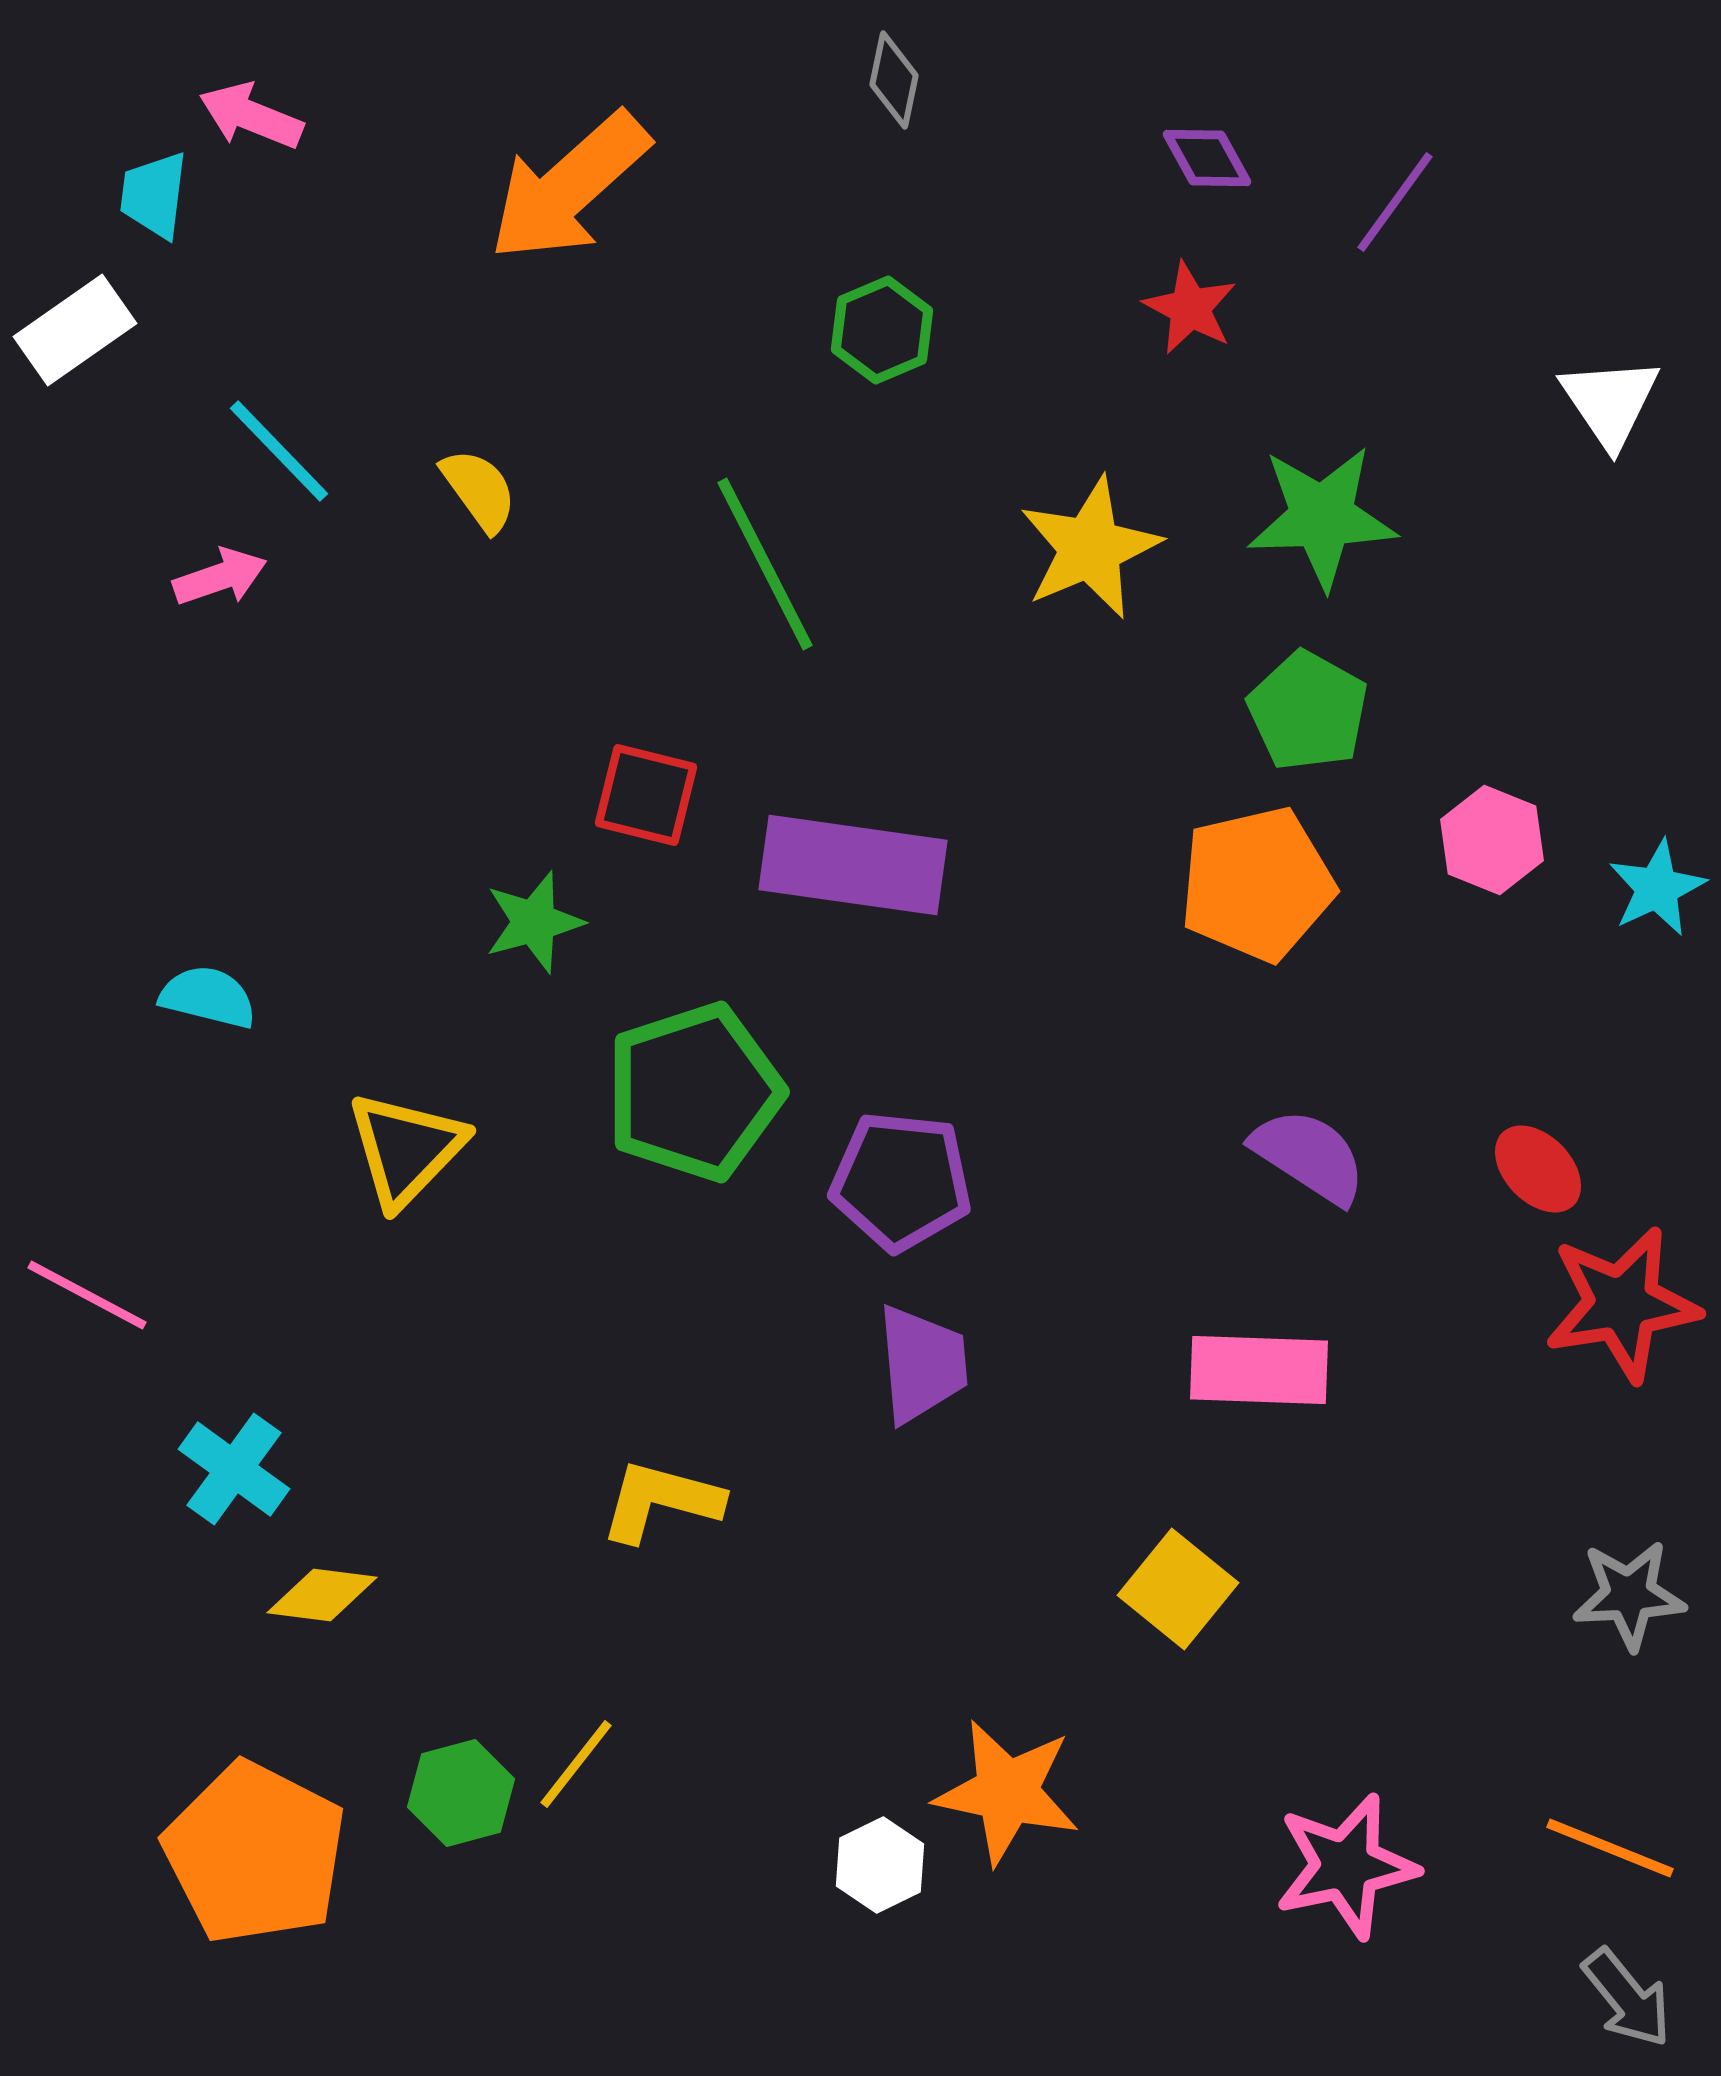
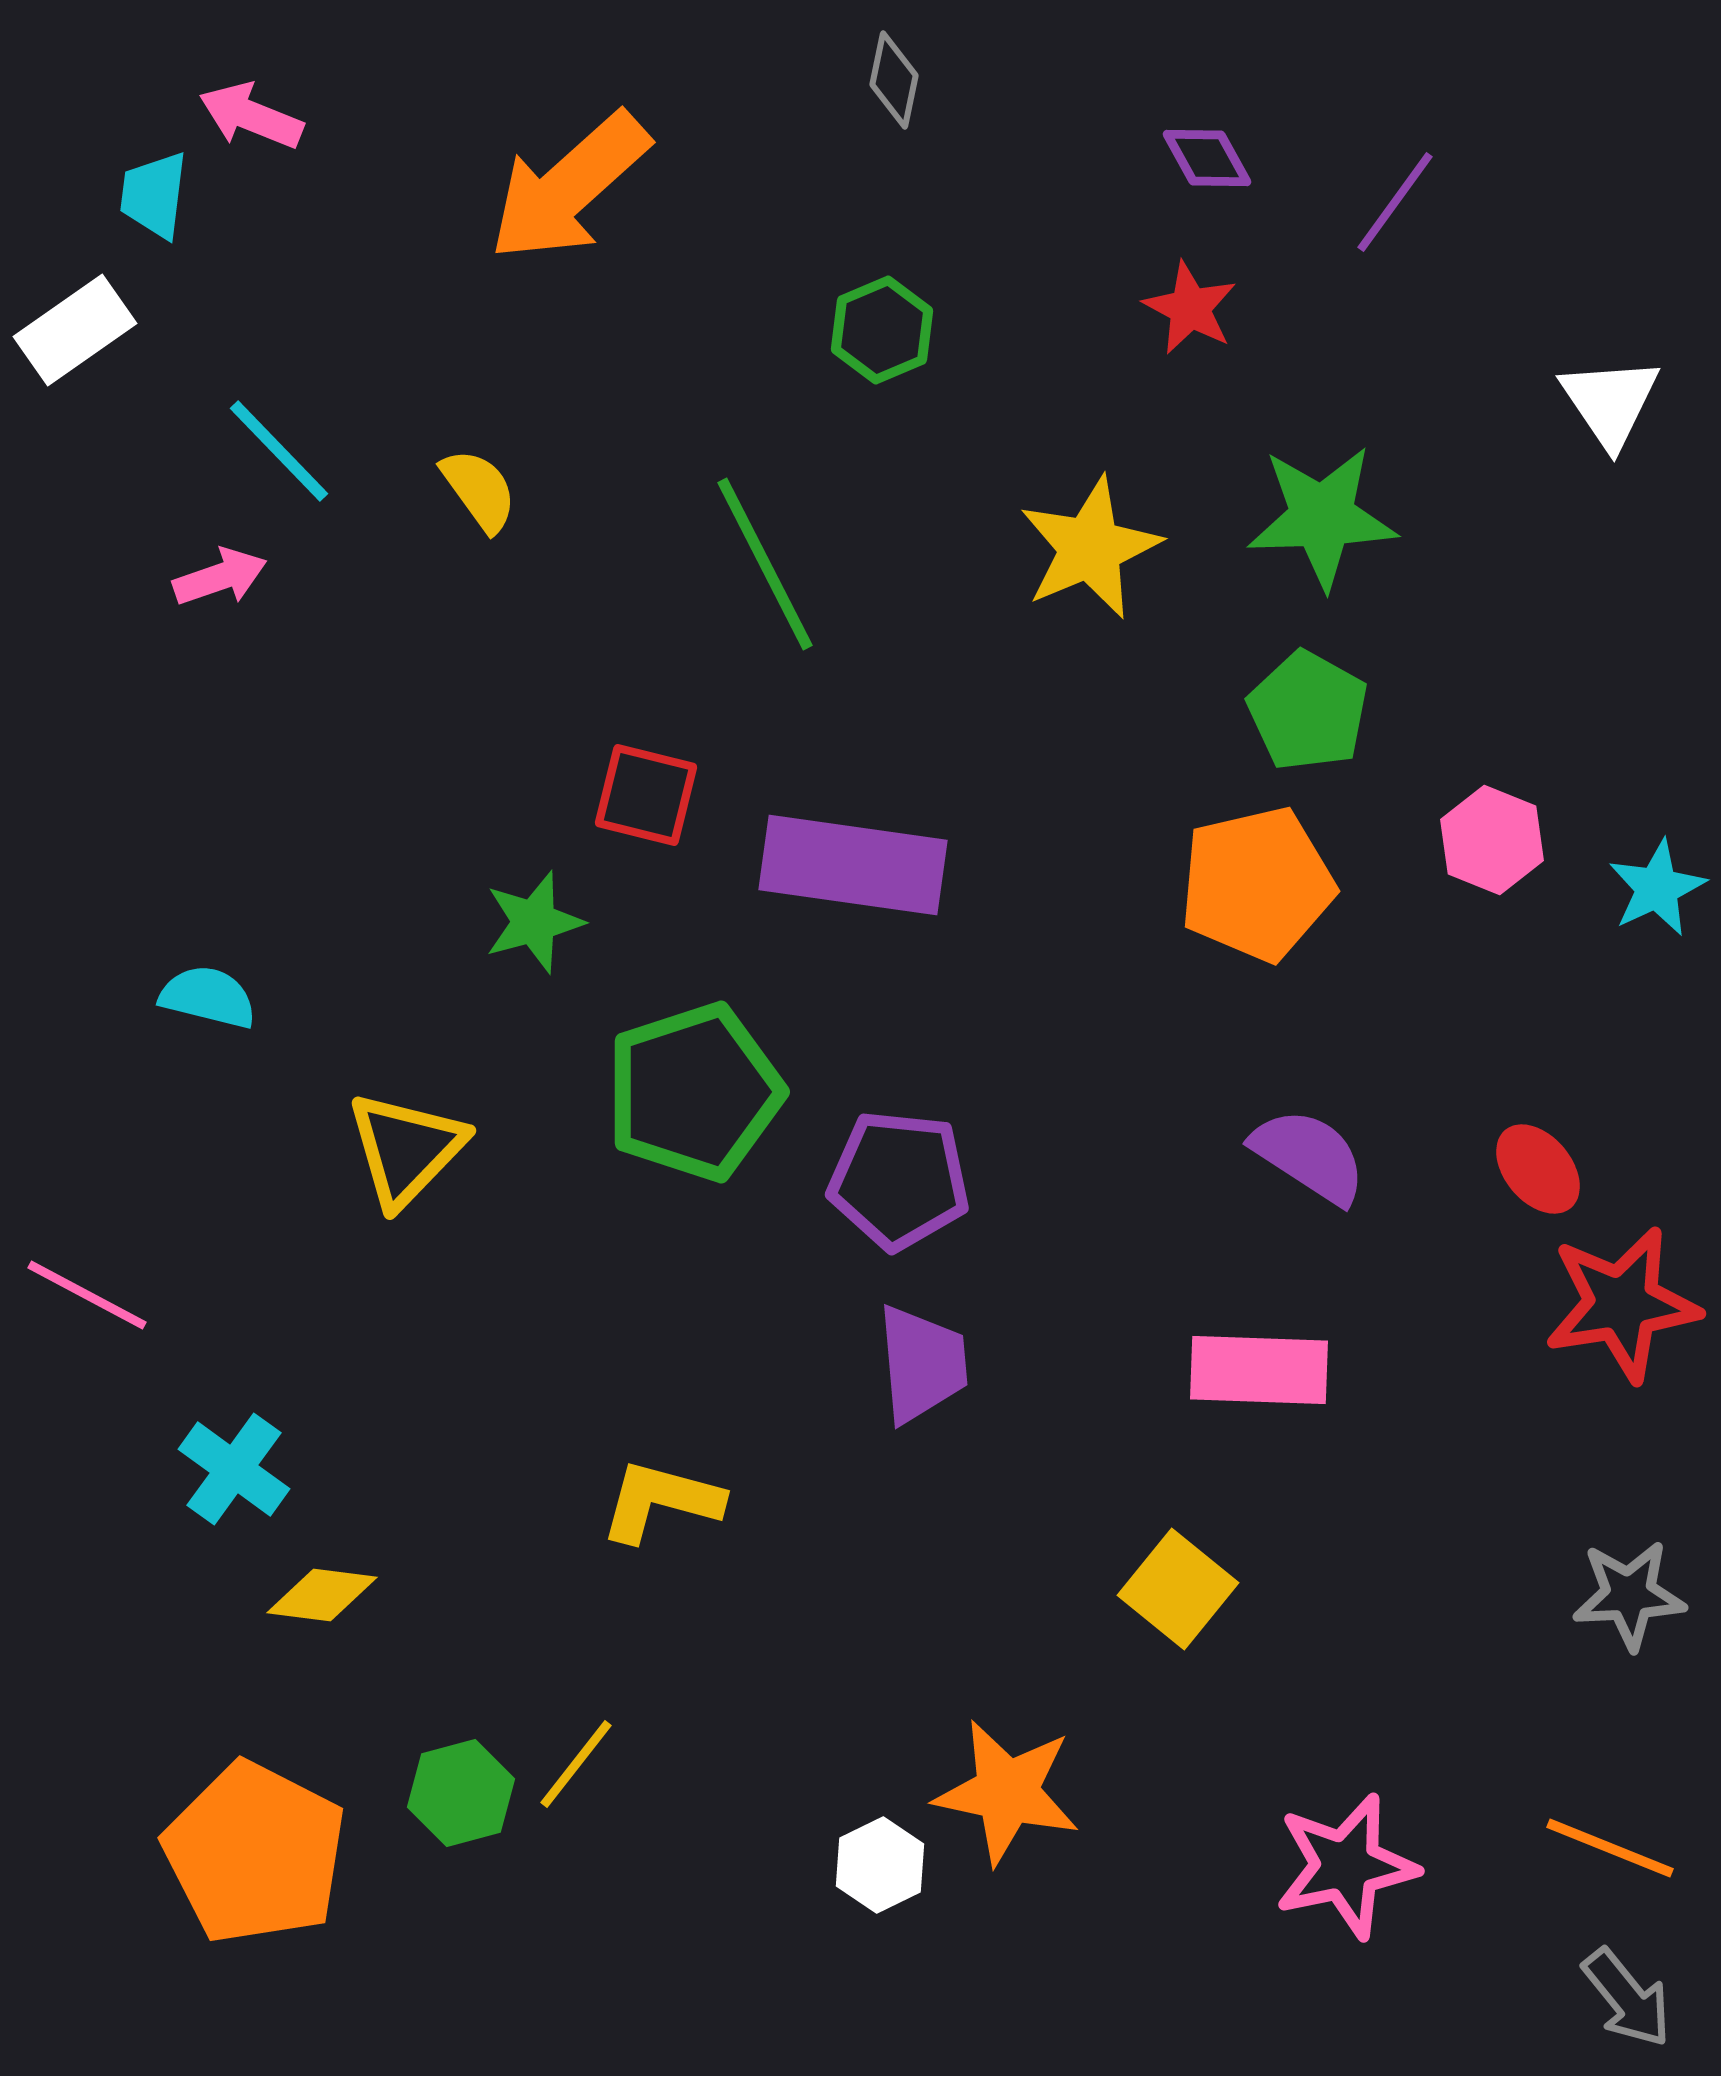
red ellipse at (1538, 1169): rotated 4 degrees clockwise
purple pentagon at (901, 1181): moved 2 px left, 1 px up
